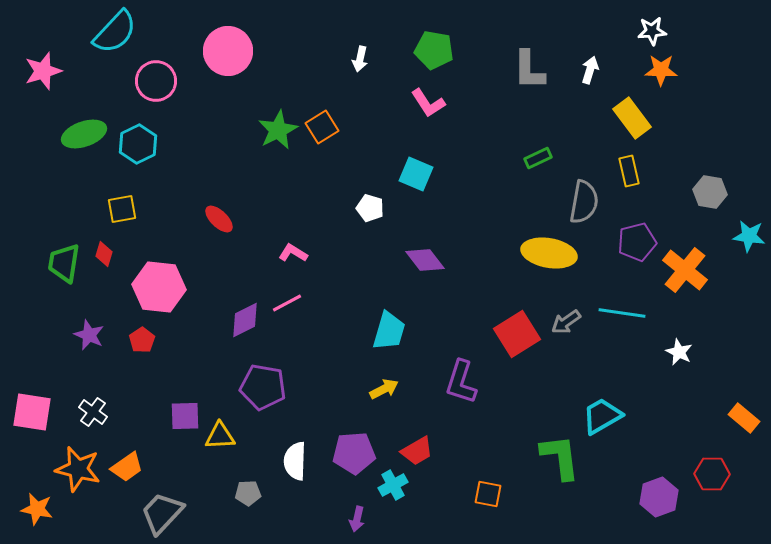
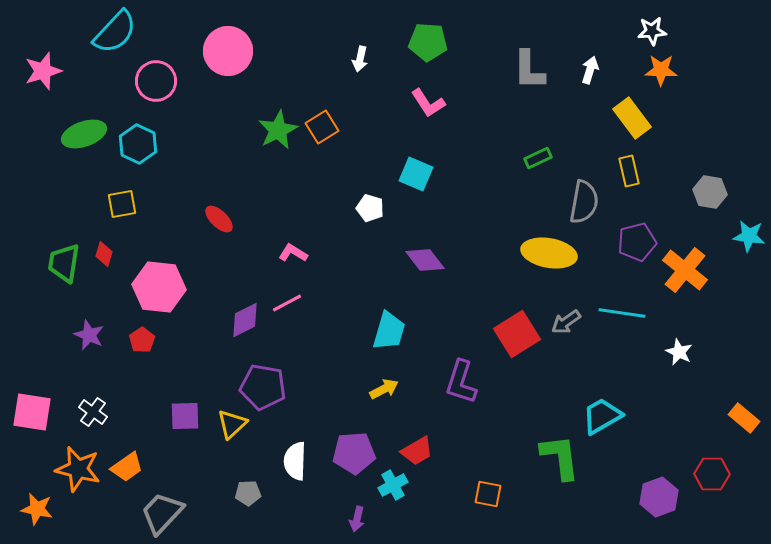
green pentagon at (434, 50): moved 6 px left, 8 px up; rotated 6 degrees counterclockwise
cyan hexagon at (138, 144): rotated 9 degrees counterclockwise
yellow square at (122, 209): moved 5 px up
yellow triangle at (220, 436): moved 12 px right, 12 px up; rotated 40 degrees counterclockwise
